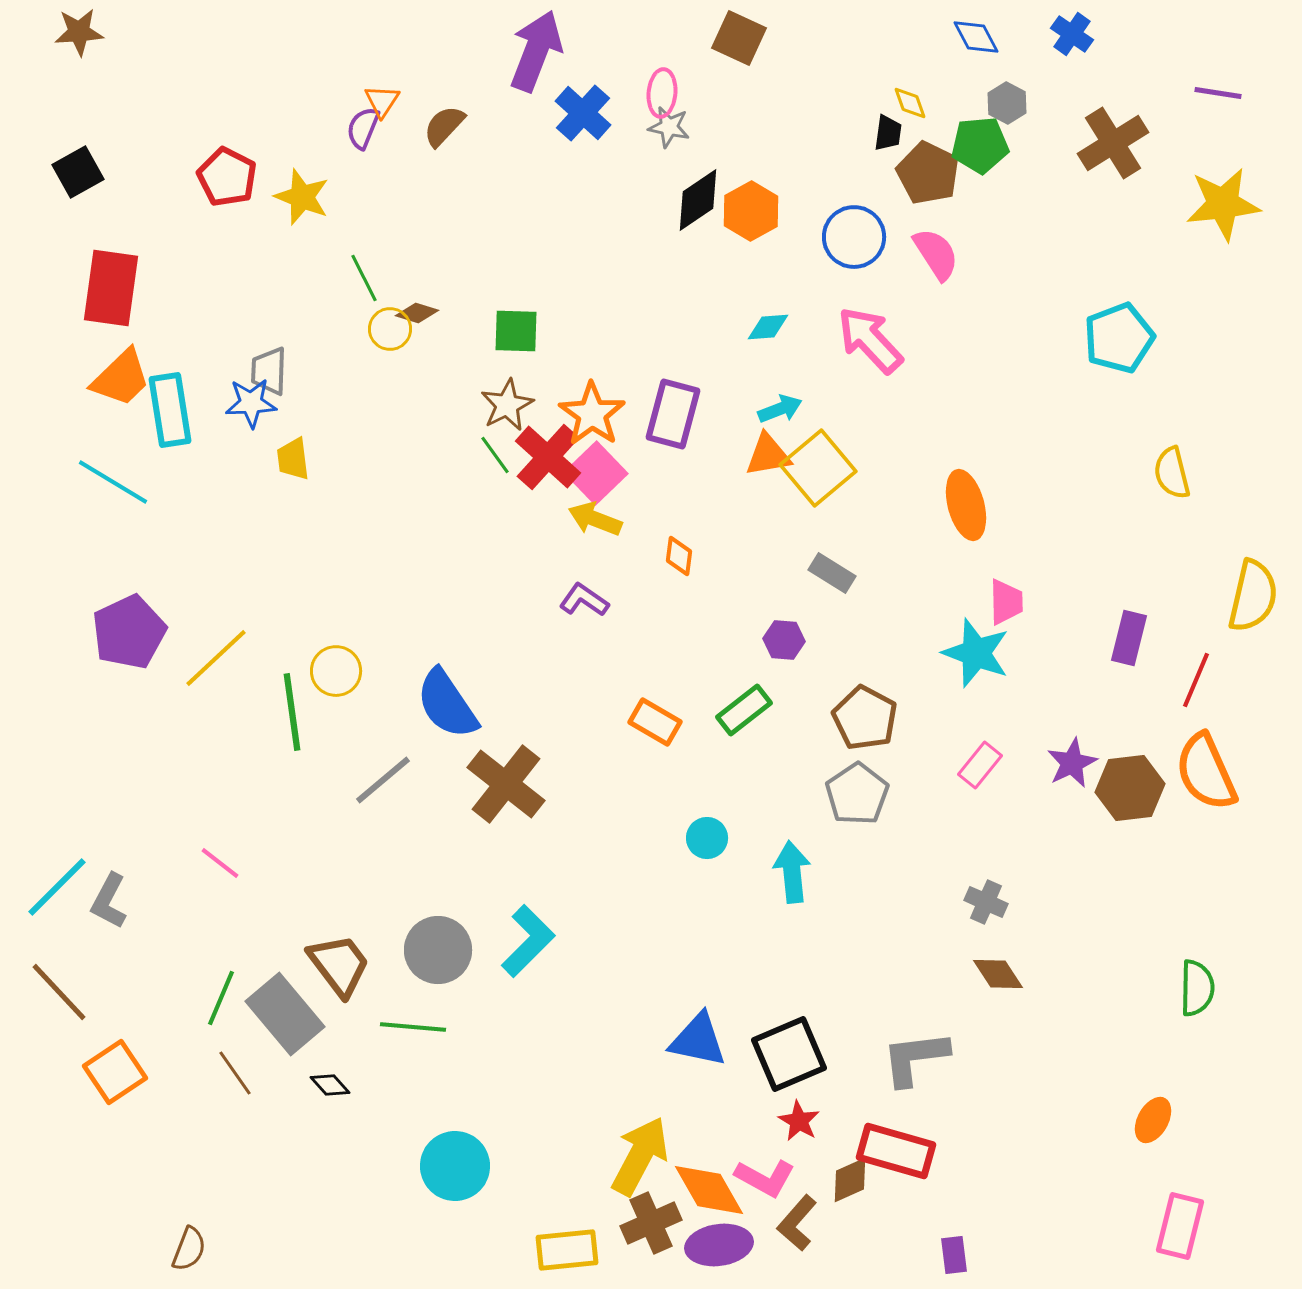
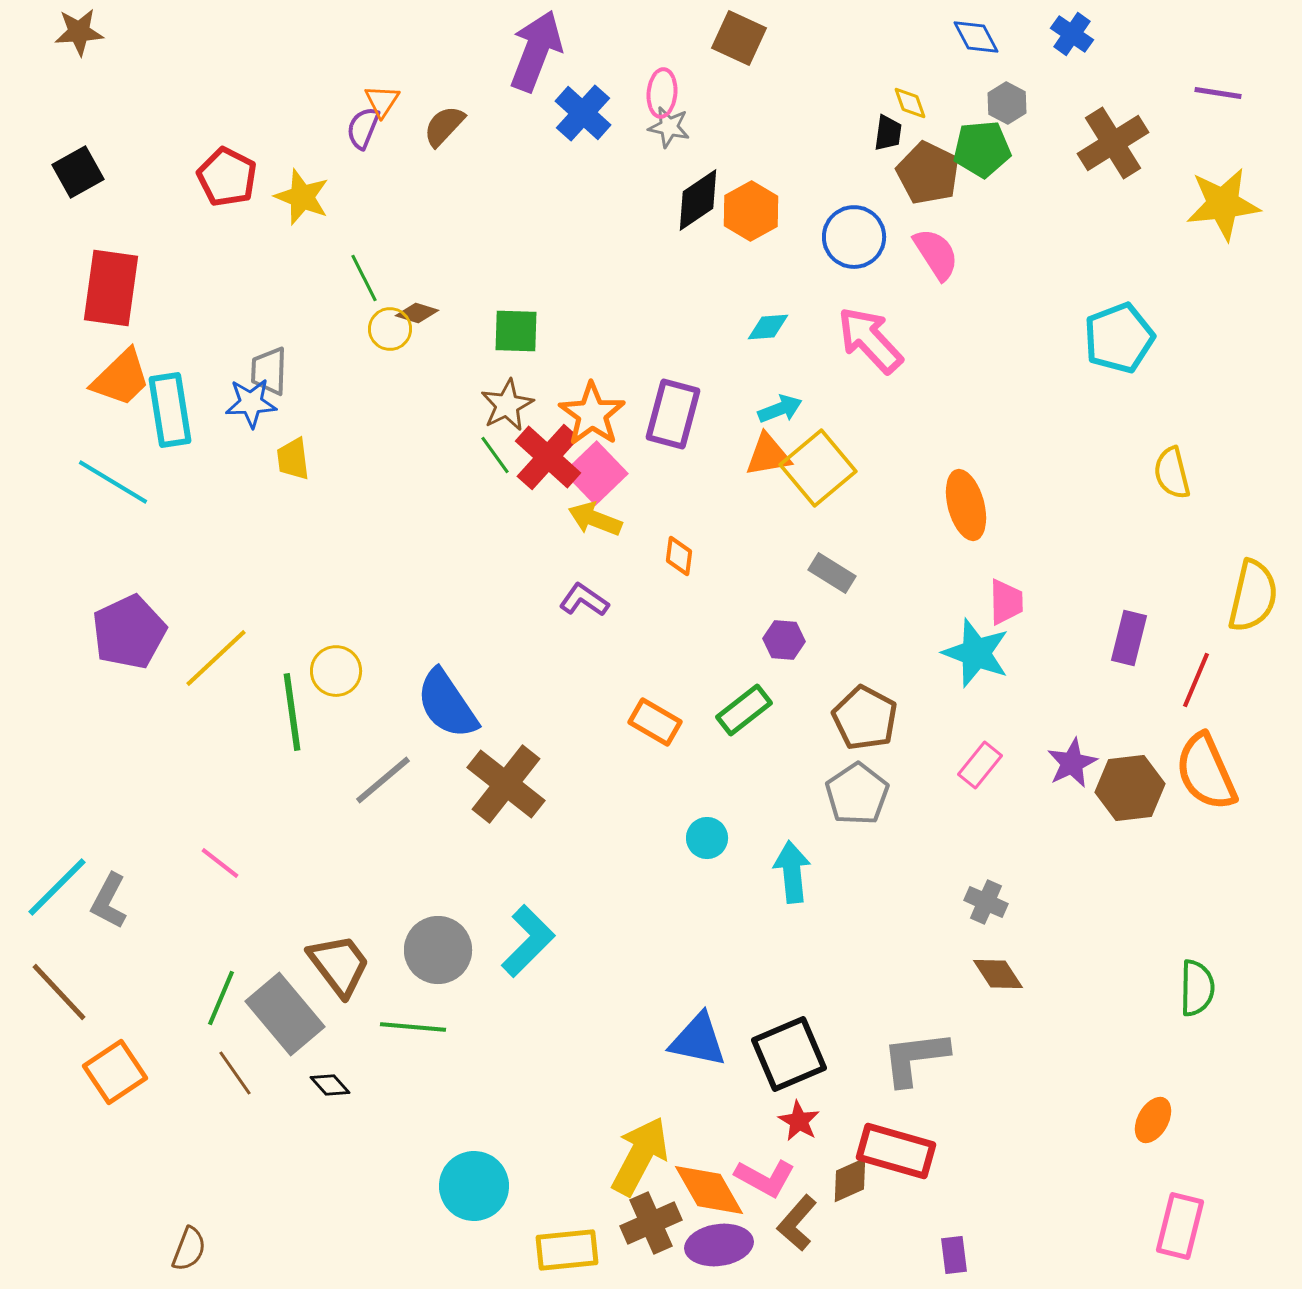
green pentagon at (980, 145): moved 2 px right, 4 px down
cyan circle at (455, 1166): moved 19 px right, 20 px down
